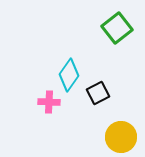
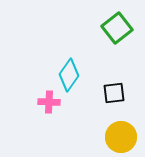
black square: moved 16 px right; rotated 20 degrees clockwise
